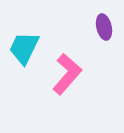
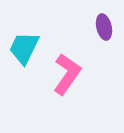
pink L-shape: rotated 6 degrees counterclockwise
